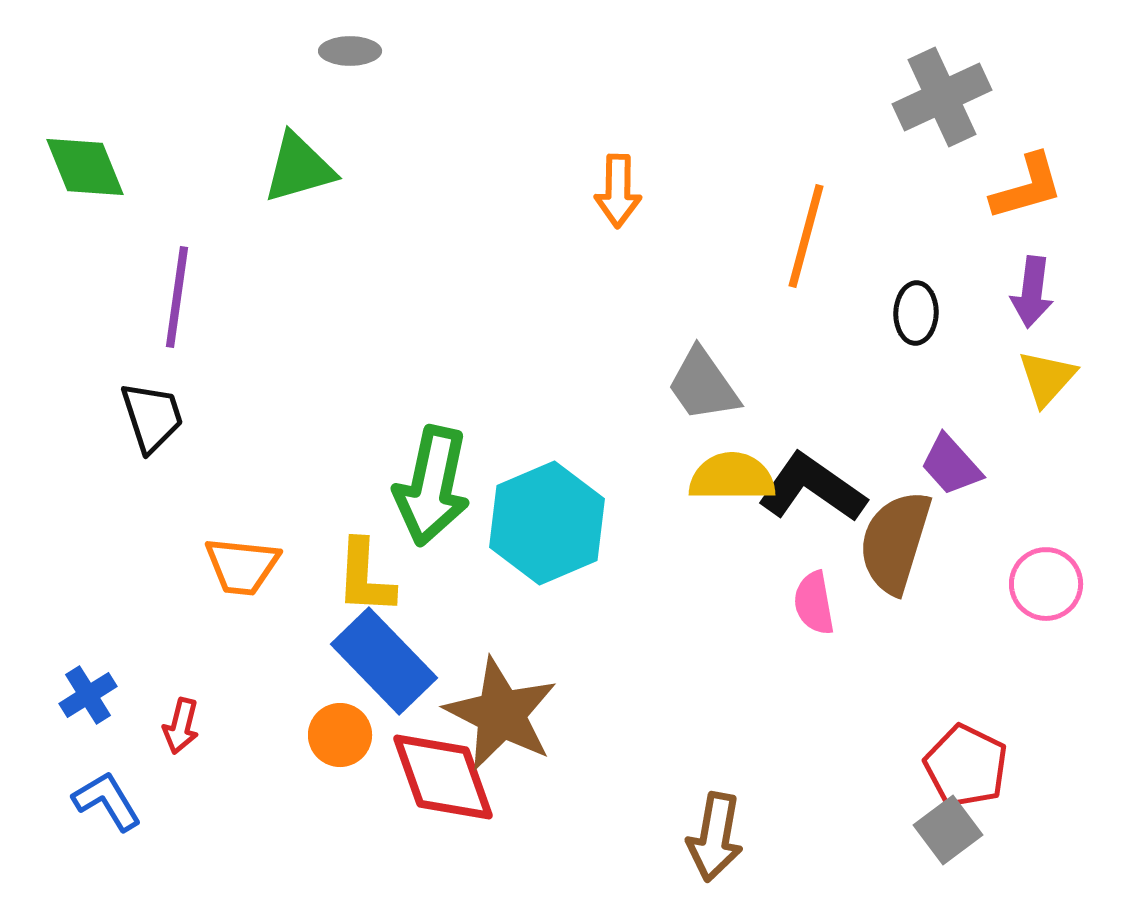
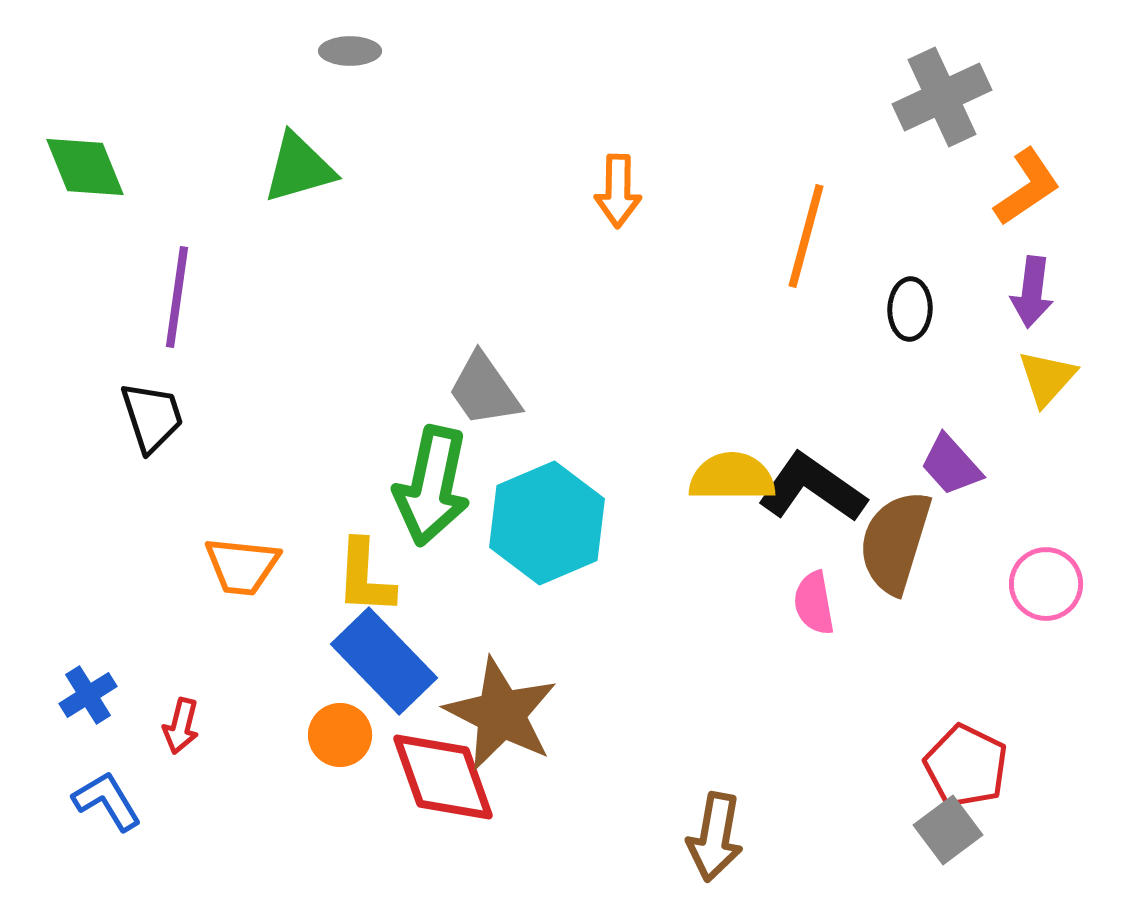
orange L-shape: rotated 18 degrees counterclockwise
black ellipse: moved 6 px left, 4 px up
gray trapezoid: moved 219 px left, 5 px down
